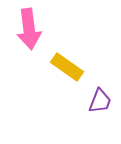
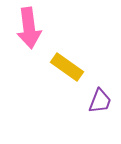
pink arrow: moved 1 px up
